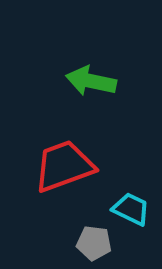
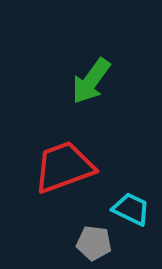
green arrow: rotated 66 degrees counterclockwise
red trapezoid: moved 1 px down
